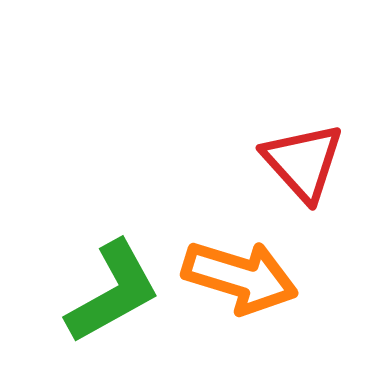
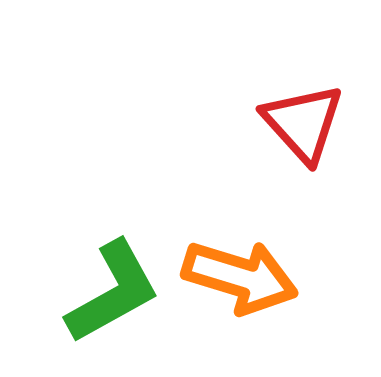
red triangle: moved 39 px up
